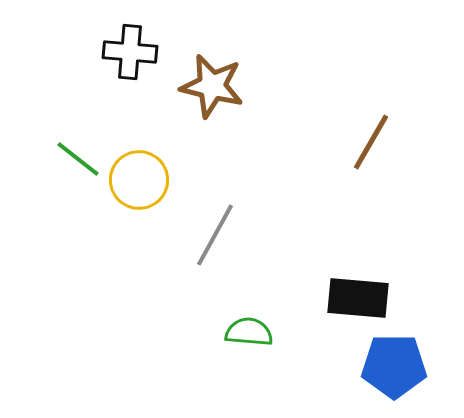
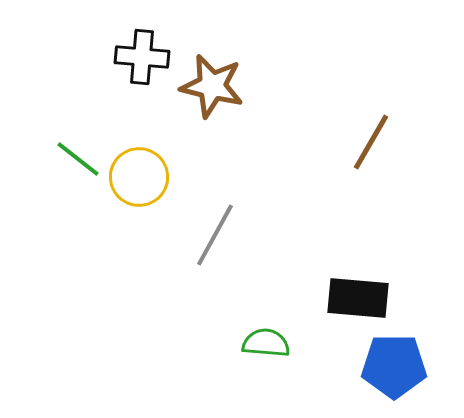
black cross: moved 12 px right, 5 px down
yellow circle: moved 3 px up
green semicircle: moved 17 px right, 11 px down
